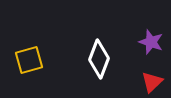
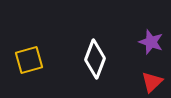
white diamond: moved 4 px left
